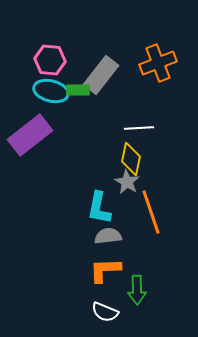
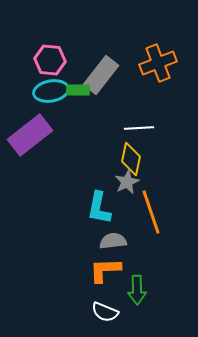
cyan ellipse: rotated 24 degrees counterclockwise
gray star: rotated 15 degrees clockwise
gray semicircle: moved 5 px right, 5 px down
